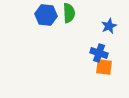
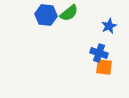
green semicircle: rotated 54 degrees clockwise
